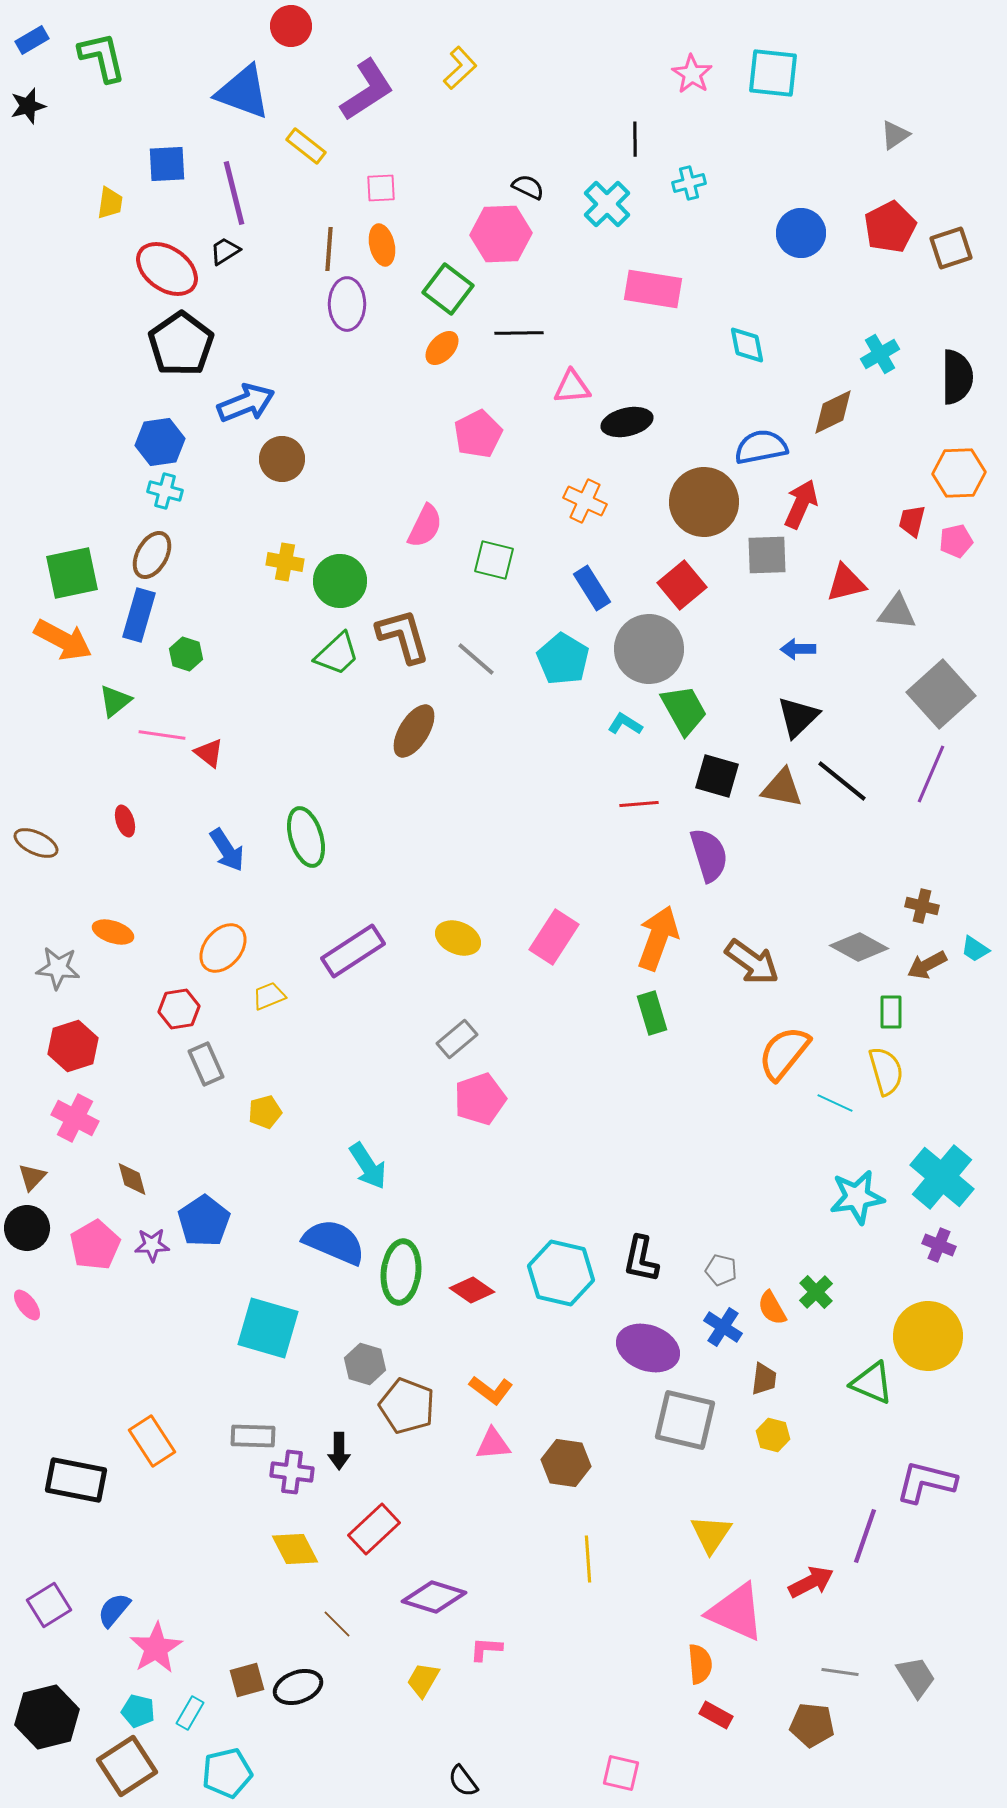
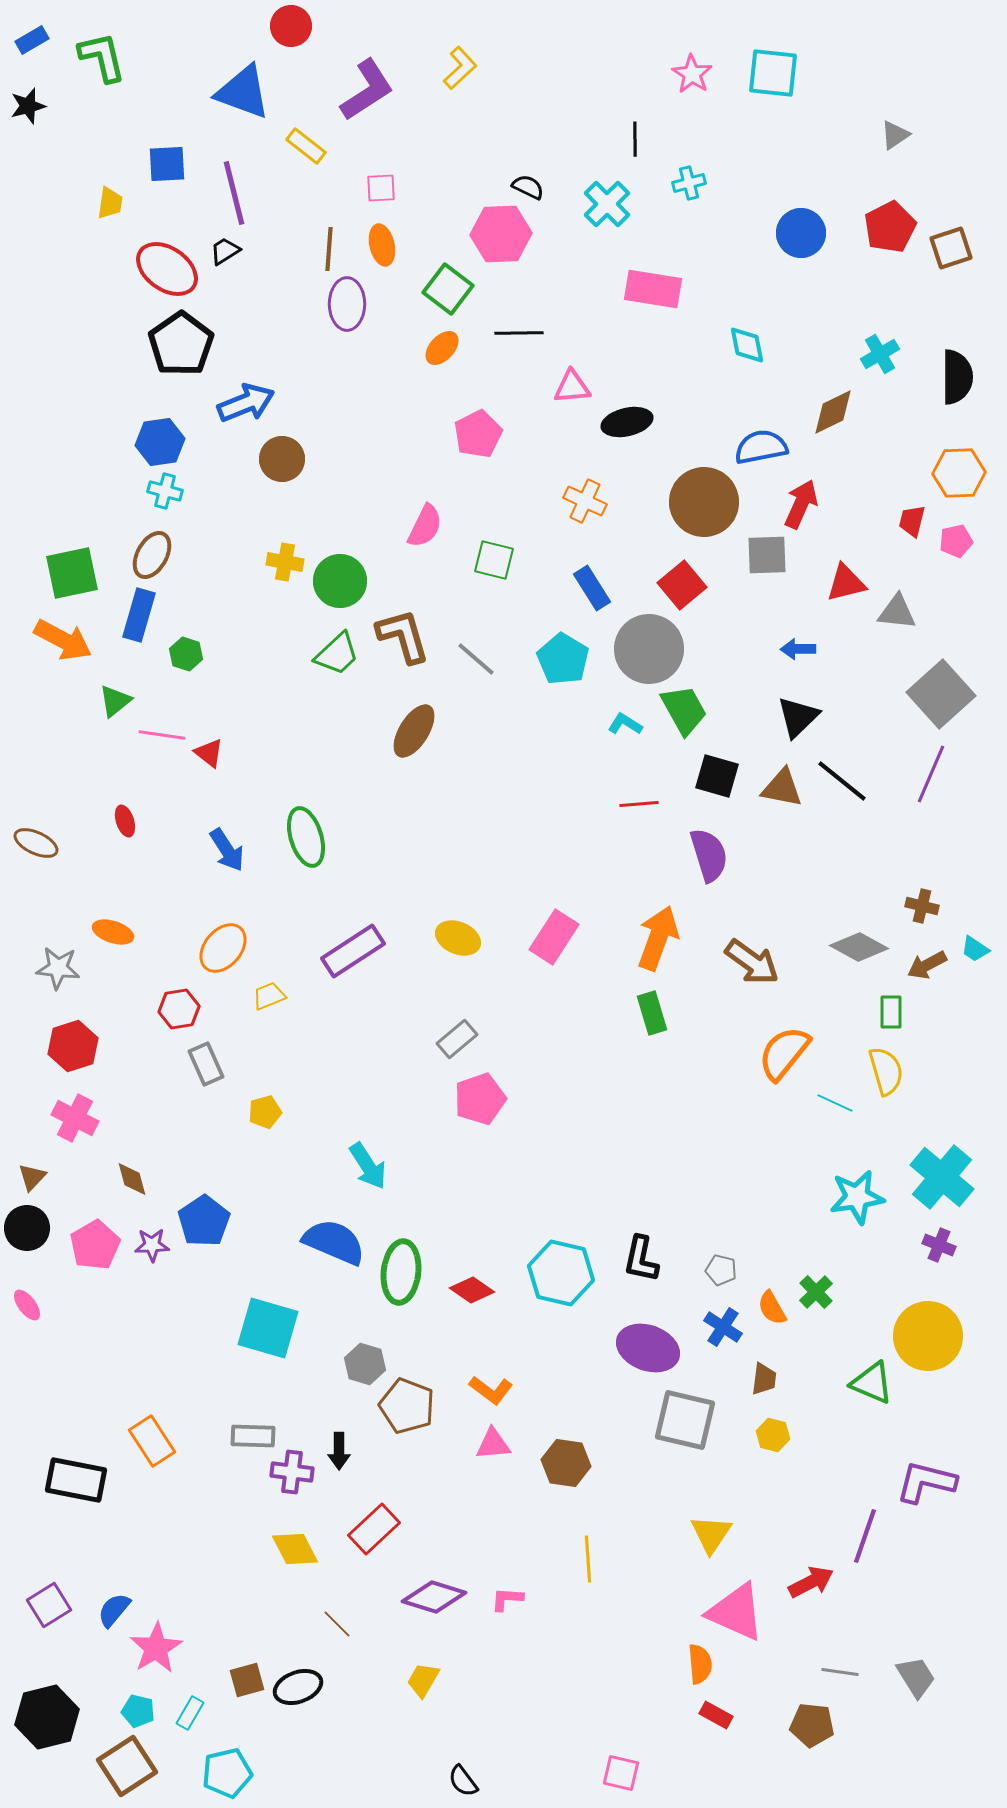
pink L-shape at (486, 1649): moved 21 px right, 50 px up
